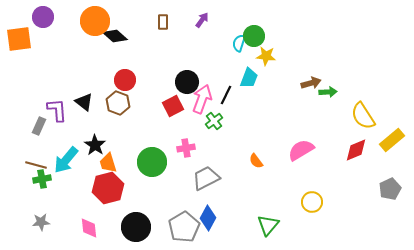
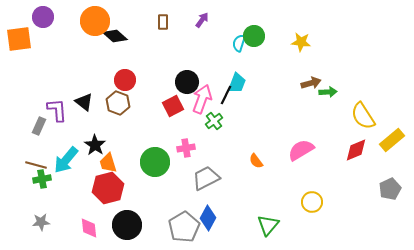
yellow star at (266, 56): moved 35 px right, 14 px up
cyan trapezoid at (249, 78): moved 12 px left, 5 px down
green circle at (152, 162): moved 3 px right
black circle at (136, 227): moved 9 px left, 2 px up
